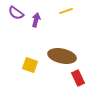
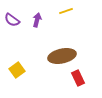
purple semicircle: moved 4 px left, 7 px down
purple arrow: moved 1 px right
brown ellipse: rotated 24 degrees counterclockwise
yellow square: moved 13 px left, 5 px down; rotated 35 degrees clockwise
